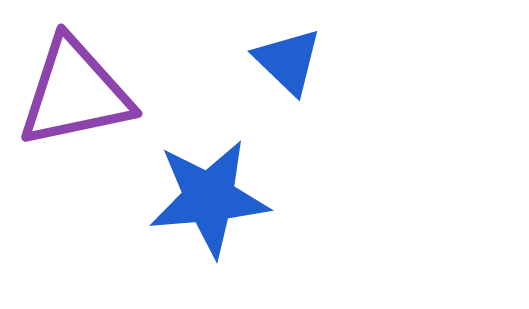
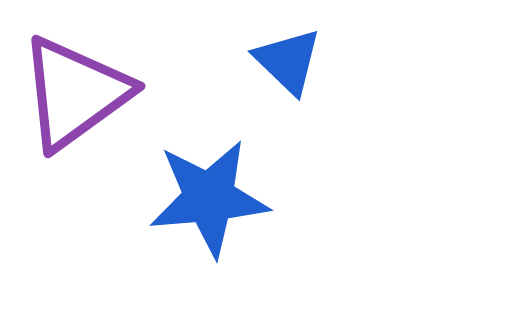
purple triangle: rotated 24 degrees counterclockwise
